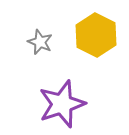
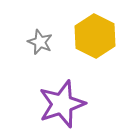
yellow hexagon: moved 1 px left, 1 px down
